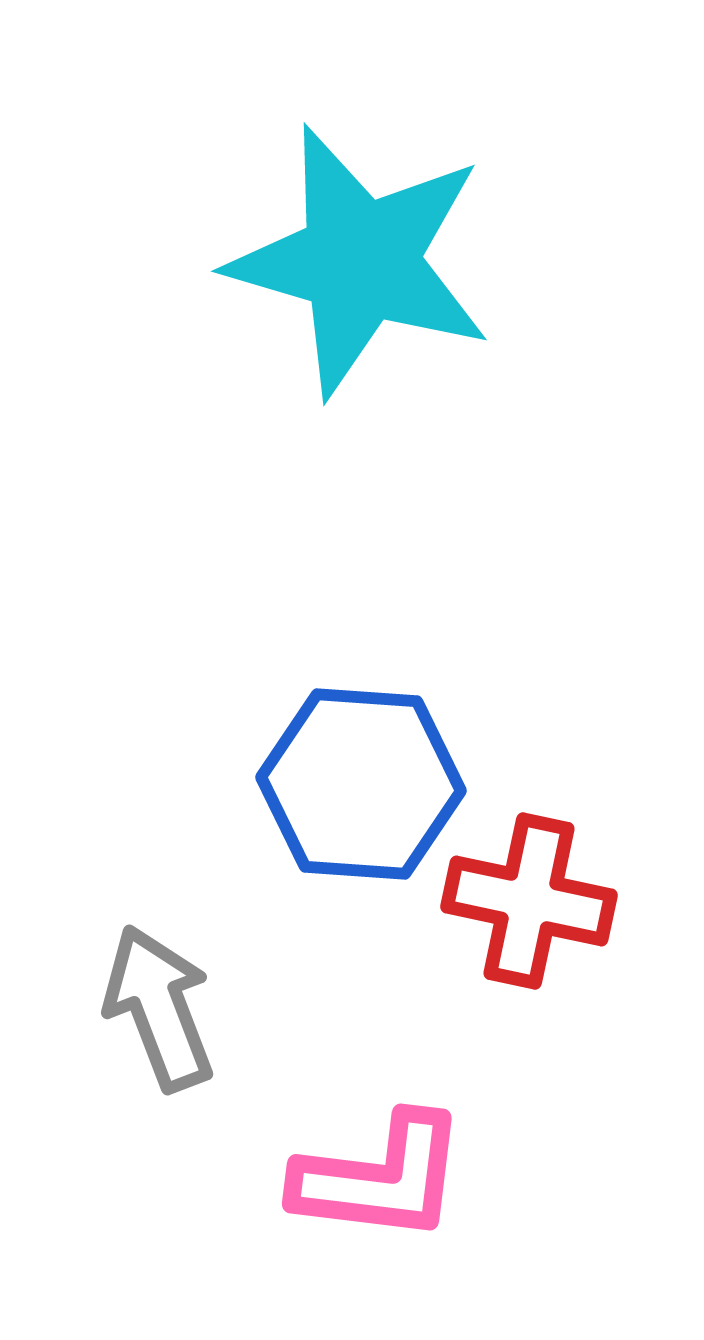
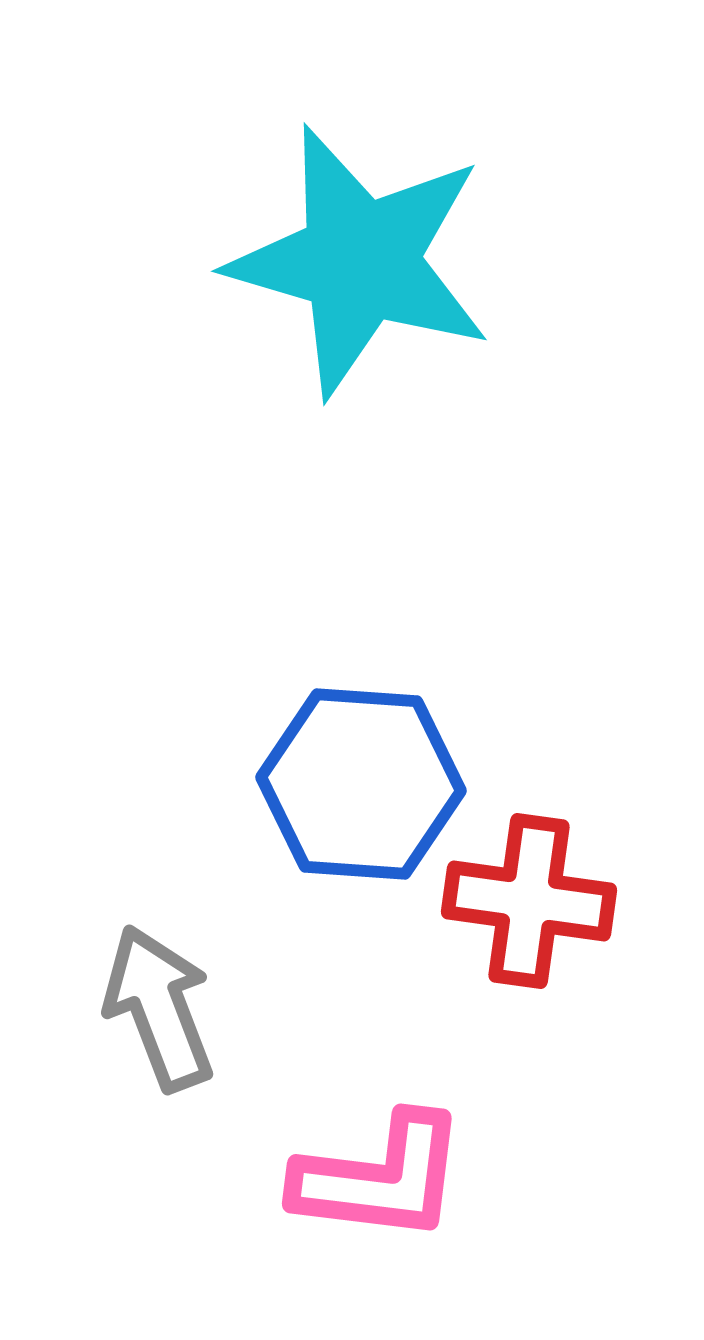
red cross: rotated 4 degrees counterclockwise
